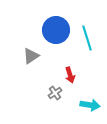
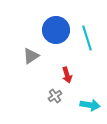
red arrow: moved 3 px left
gray cross: moved 3 px down
